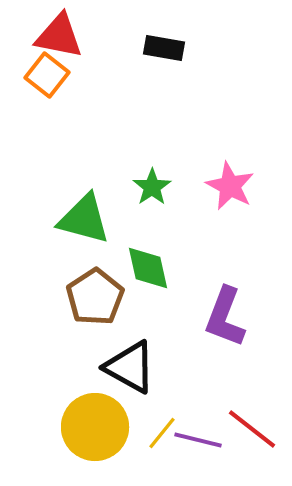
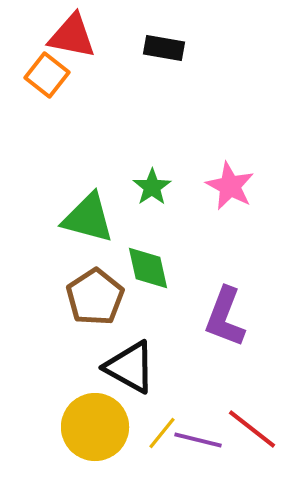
red triangle: moved 13 px right
green triangle: moved 4 px right, 1 px up
